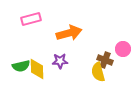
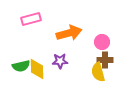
pink circle: moved 21 px left, 7 px up
brown cross: rotated 21 degrees counterclockwise
